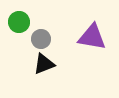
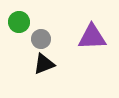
purple triangle: rotated 12 degrees counterclockwise
